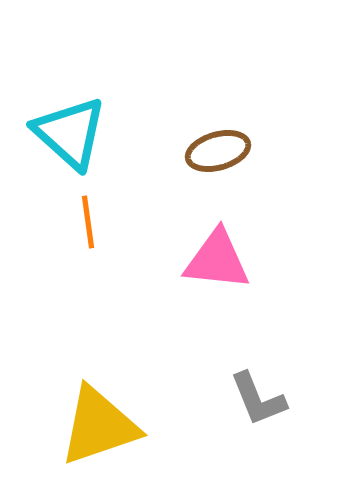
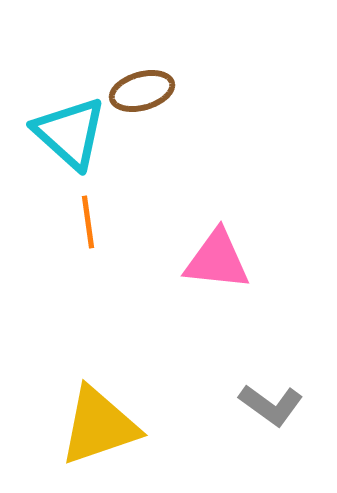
brown ellipse: moved 76 px left, 60 px up
gray L-shape: moved 13 px right, 6 px down; rotated 32 degrees counterclockwise
